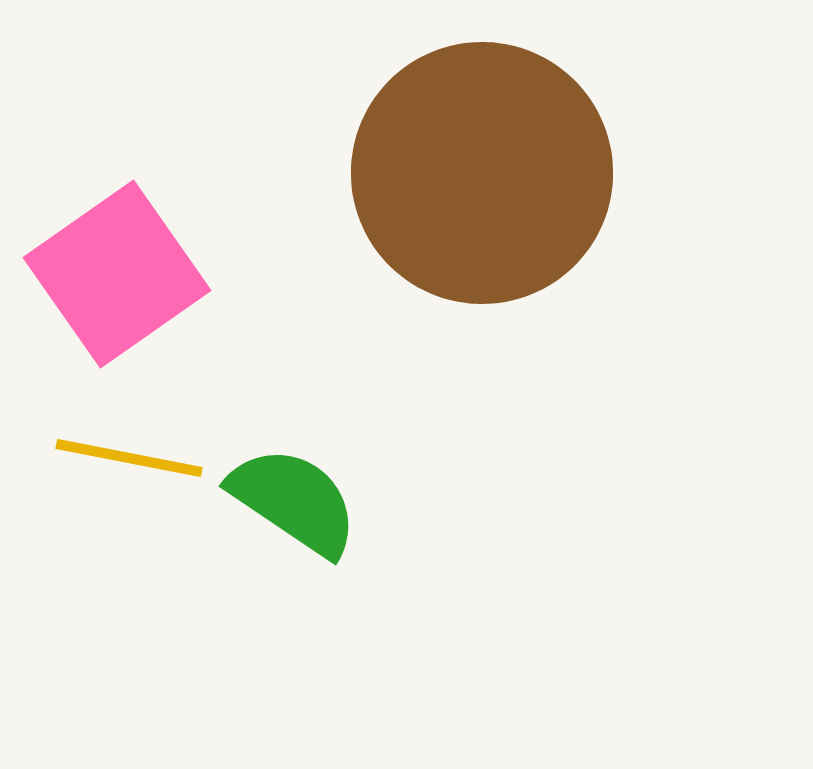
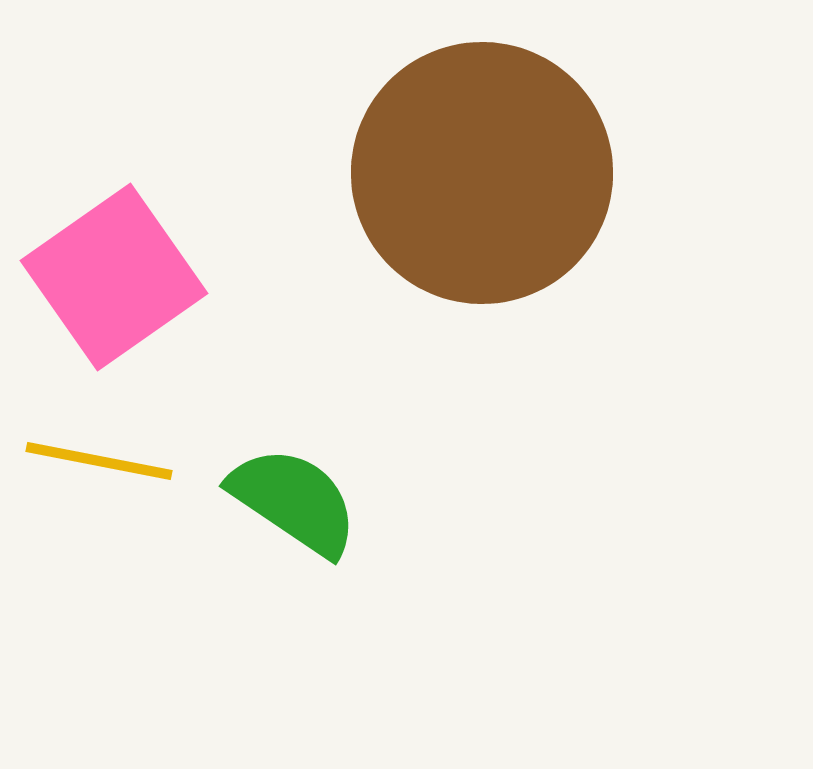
pink square: moved 3 px left, 3 px down
yellow line: moved 30 px left, 3 px down
